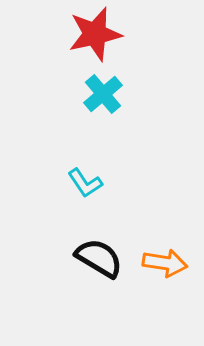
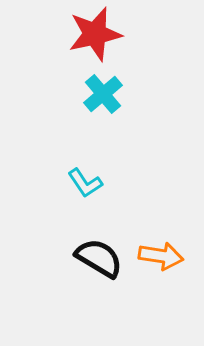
orange arrow: moved 4 px left, 7 px up
